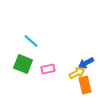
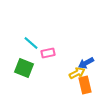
cyan line: moved 2 px down
green square: moved 1 px right, 4 px down
pink rectangle: moved 16 px up
